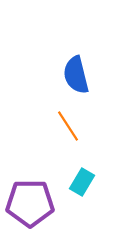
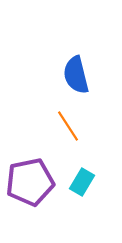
purple pentagon: moved 21 px up; rotated 12 degrees counterclockwise
